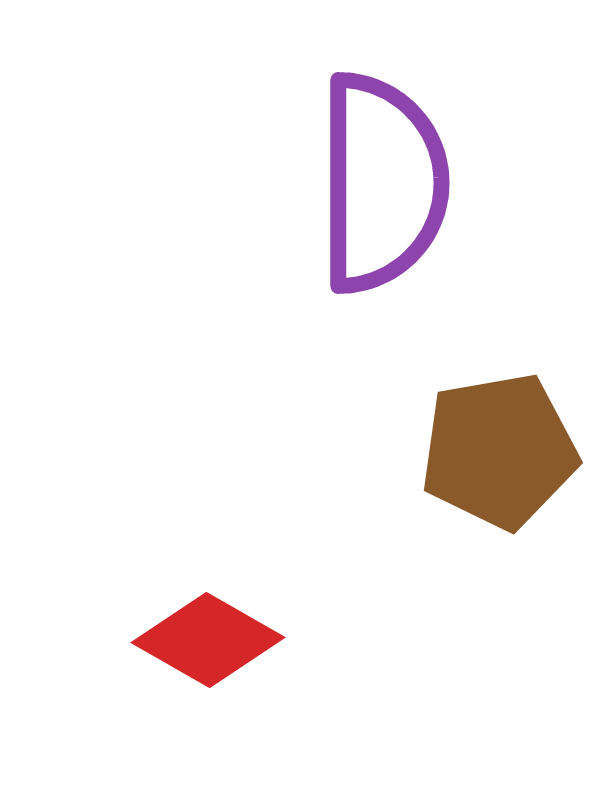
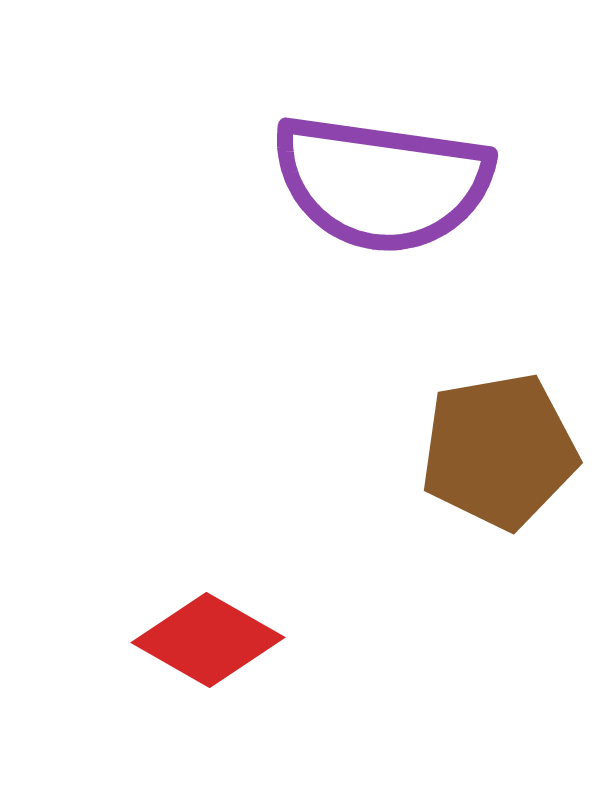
purple semicircle: rotated 98 degrees clockwise
